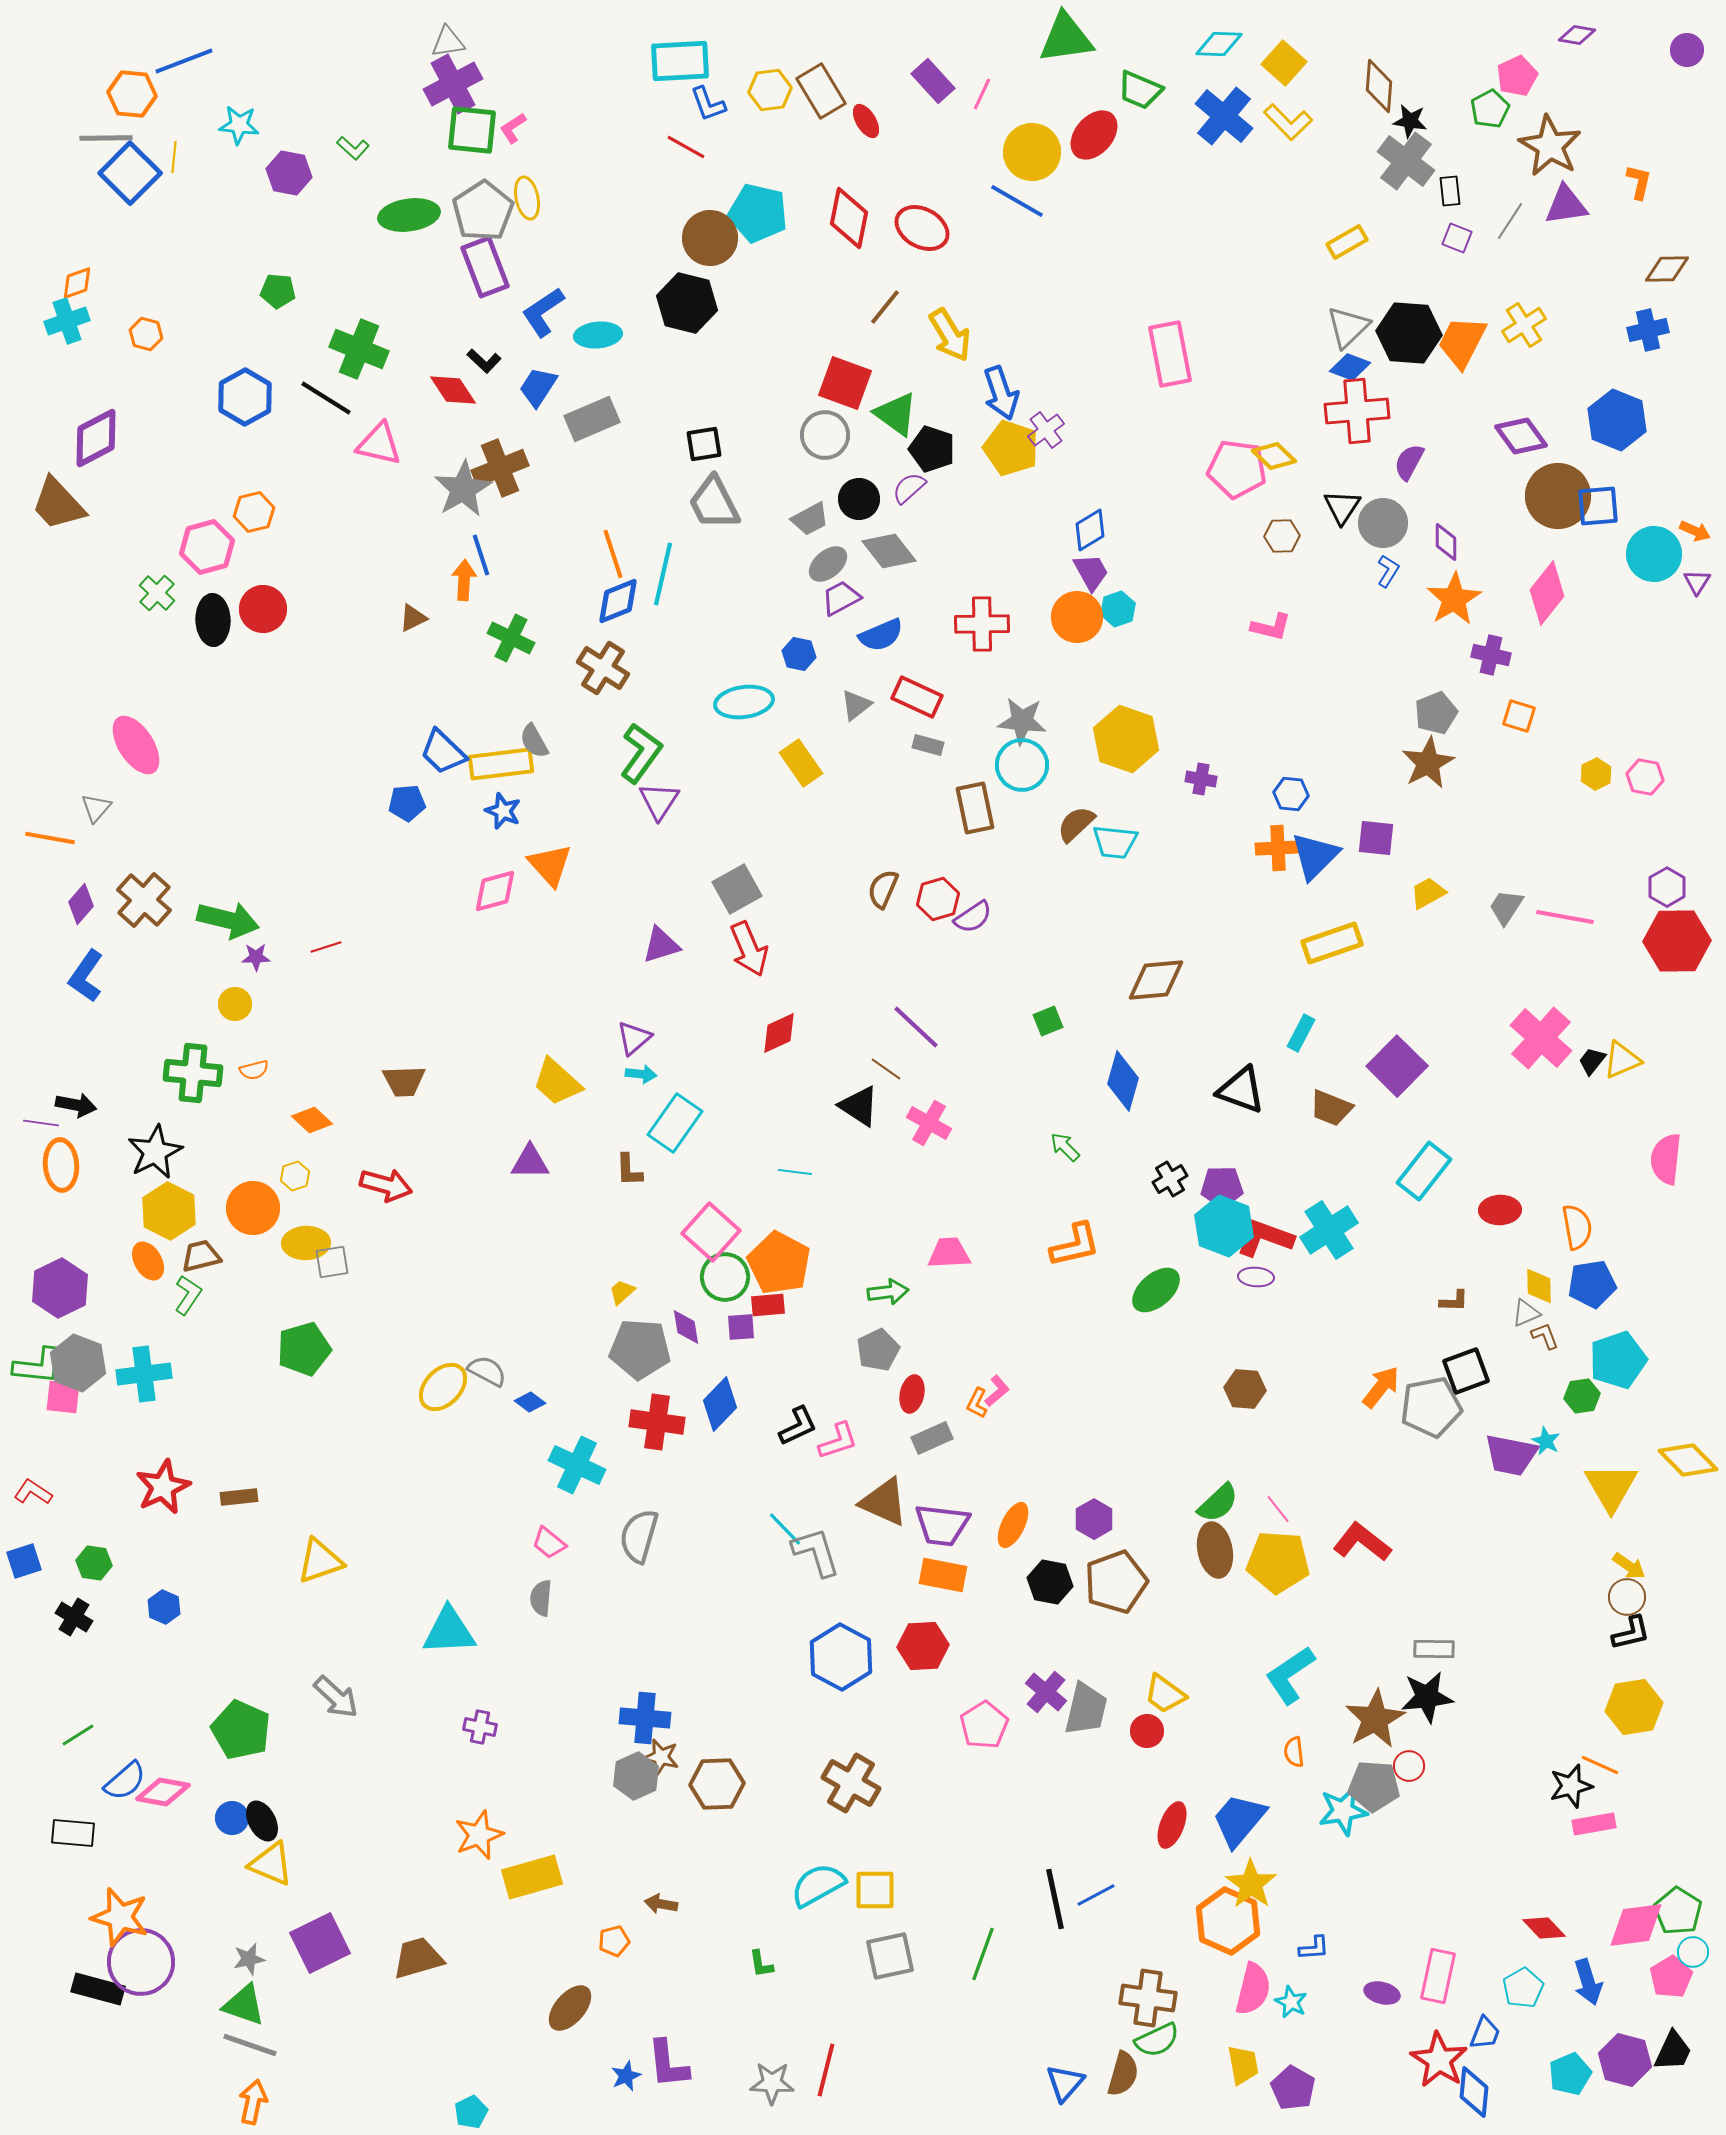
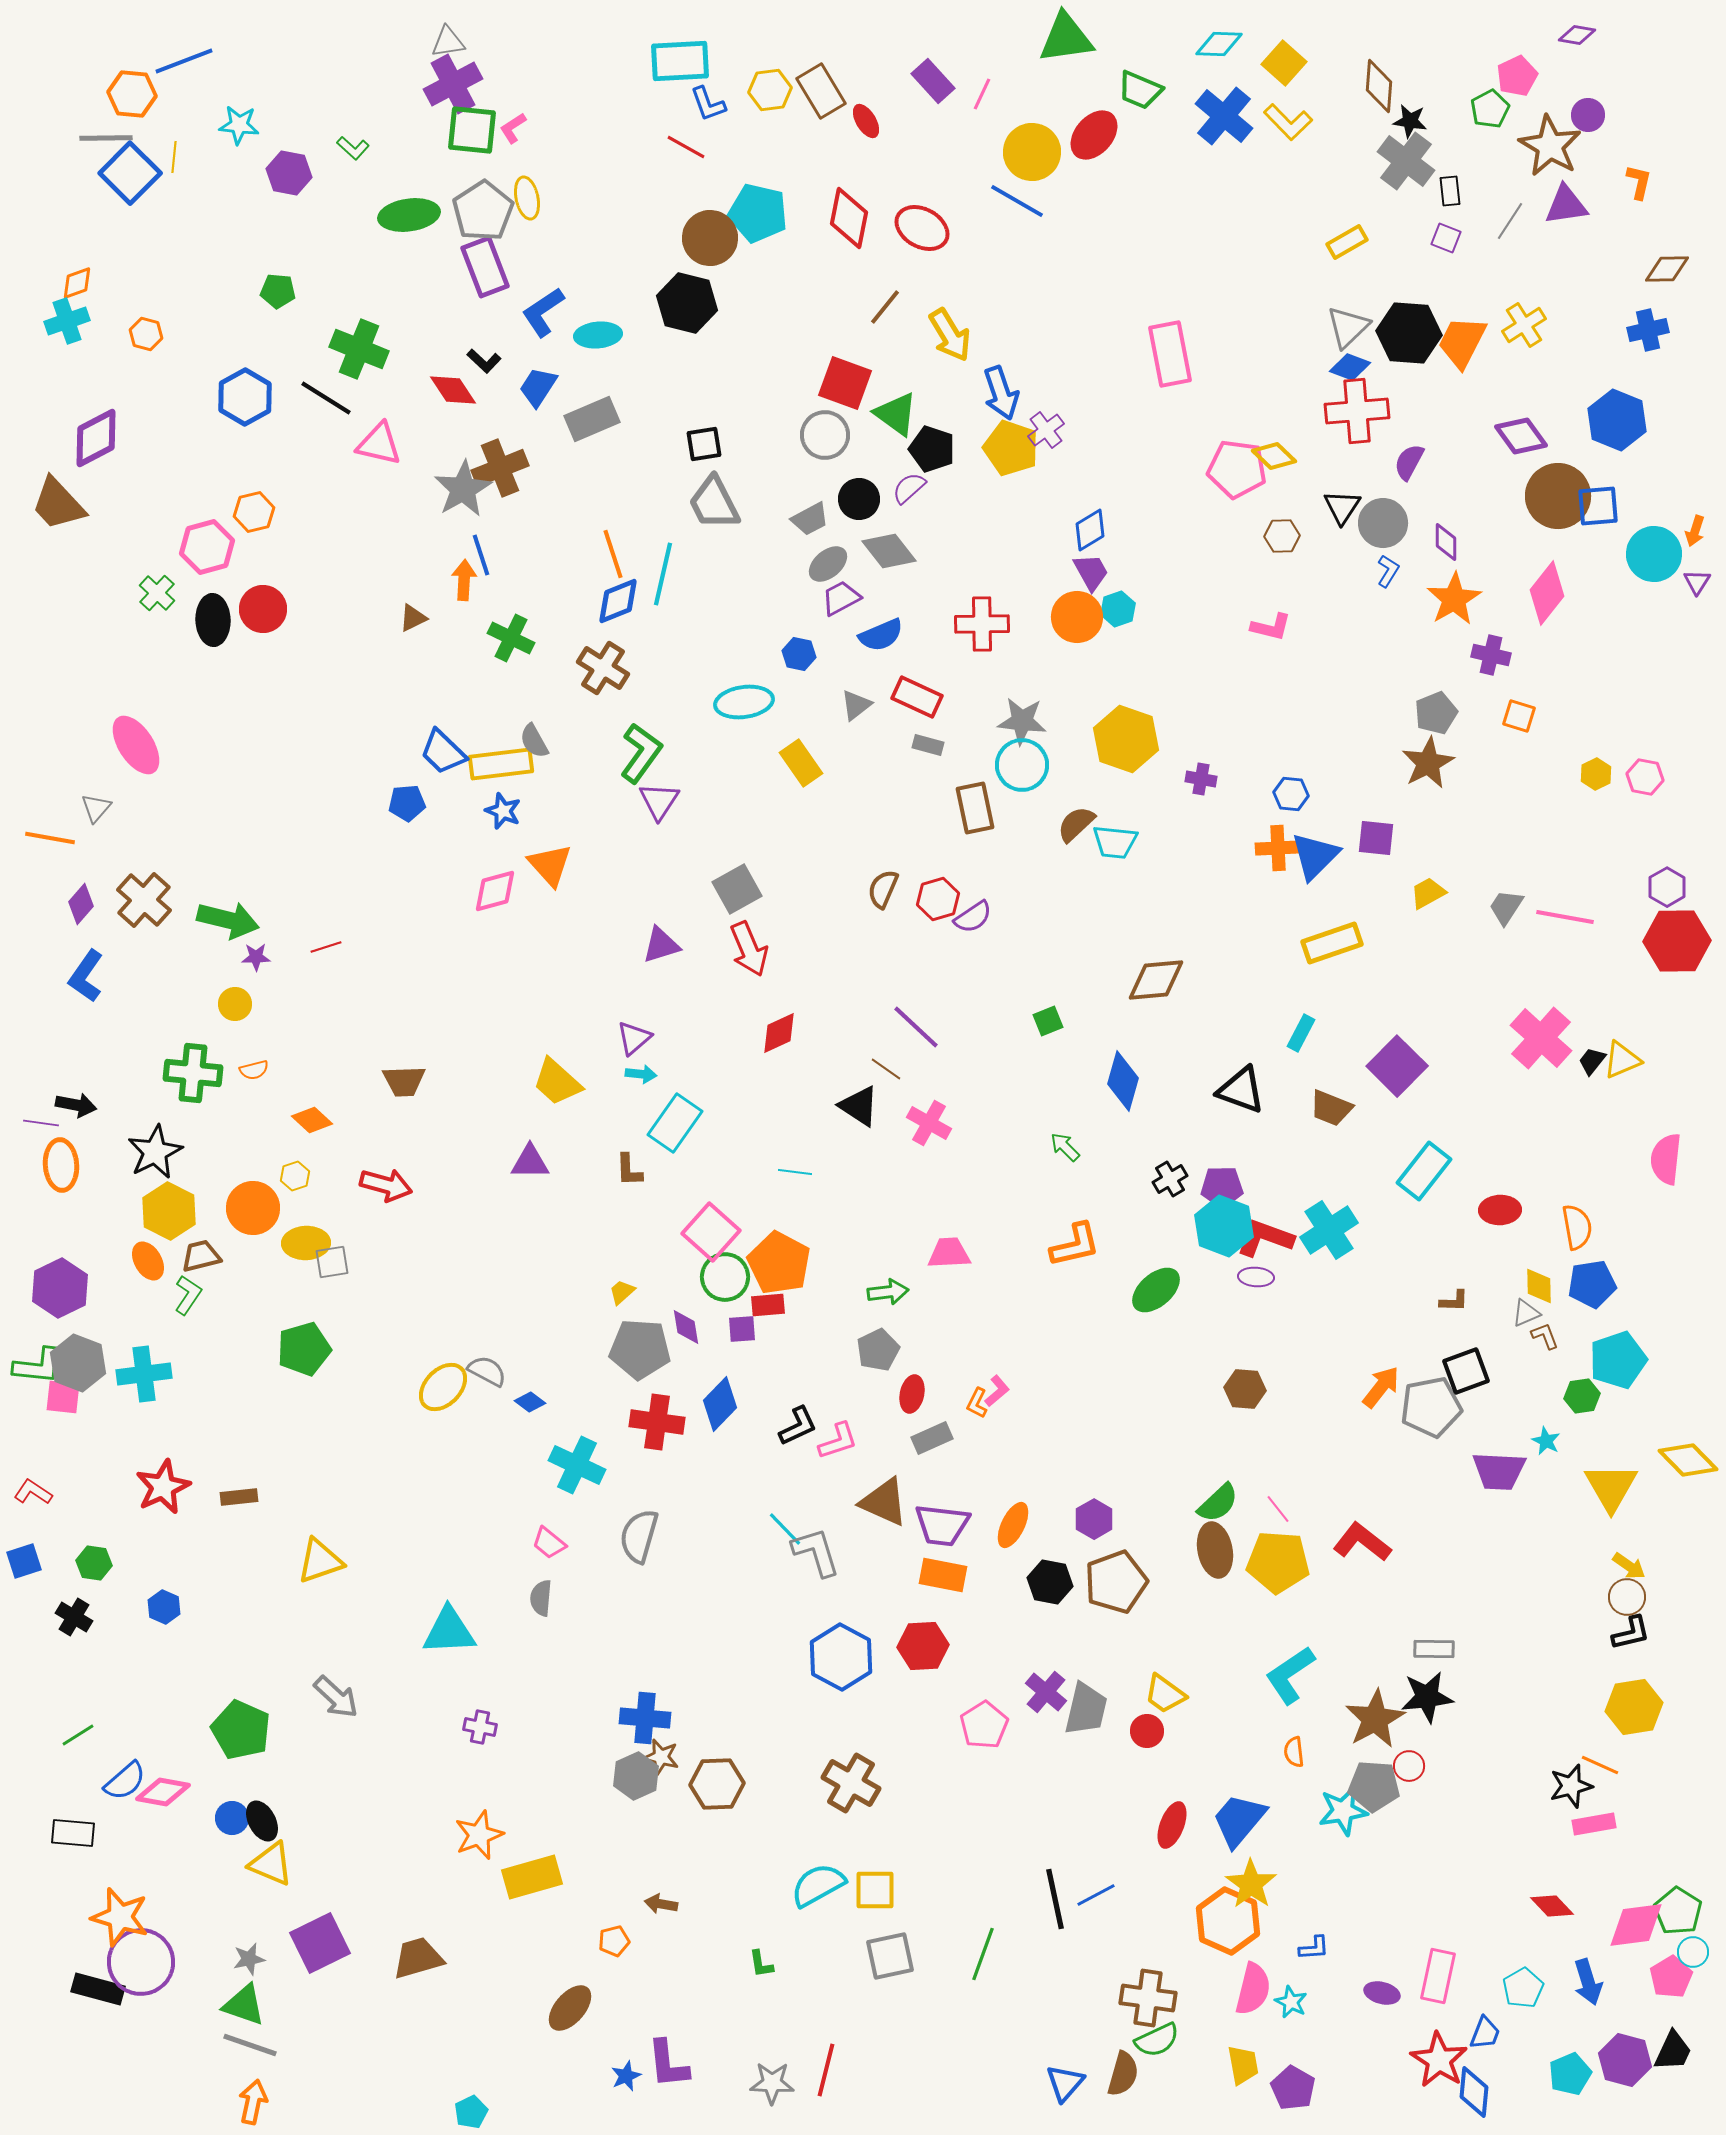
purple circle at (1687, 50): moved 99 px left, 65 px down
purple square at (1457, 238): moved 11 px left
orange arrow at (1695, 531): rotated 84 degrees clockwise
purple square at (741, 1327): moved 1 px right, 2 px down
purple trapezoid at (1511, 1455): moved 12 px left, 16 px down; rotated 8 degrees counterclockwise
red diamond at (1544, 1928): moved 8 px right, 22 px up
